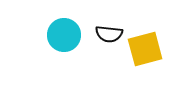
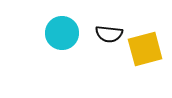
cyan circle: moved 2 px left, 2 px up
